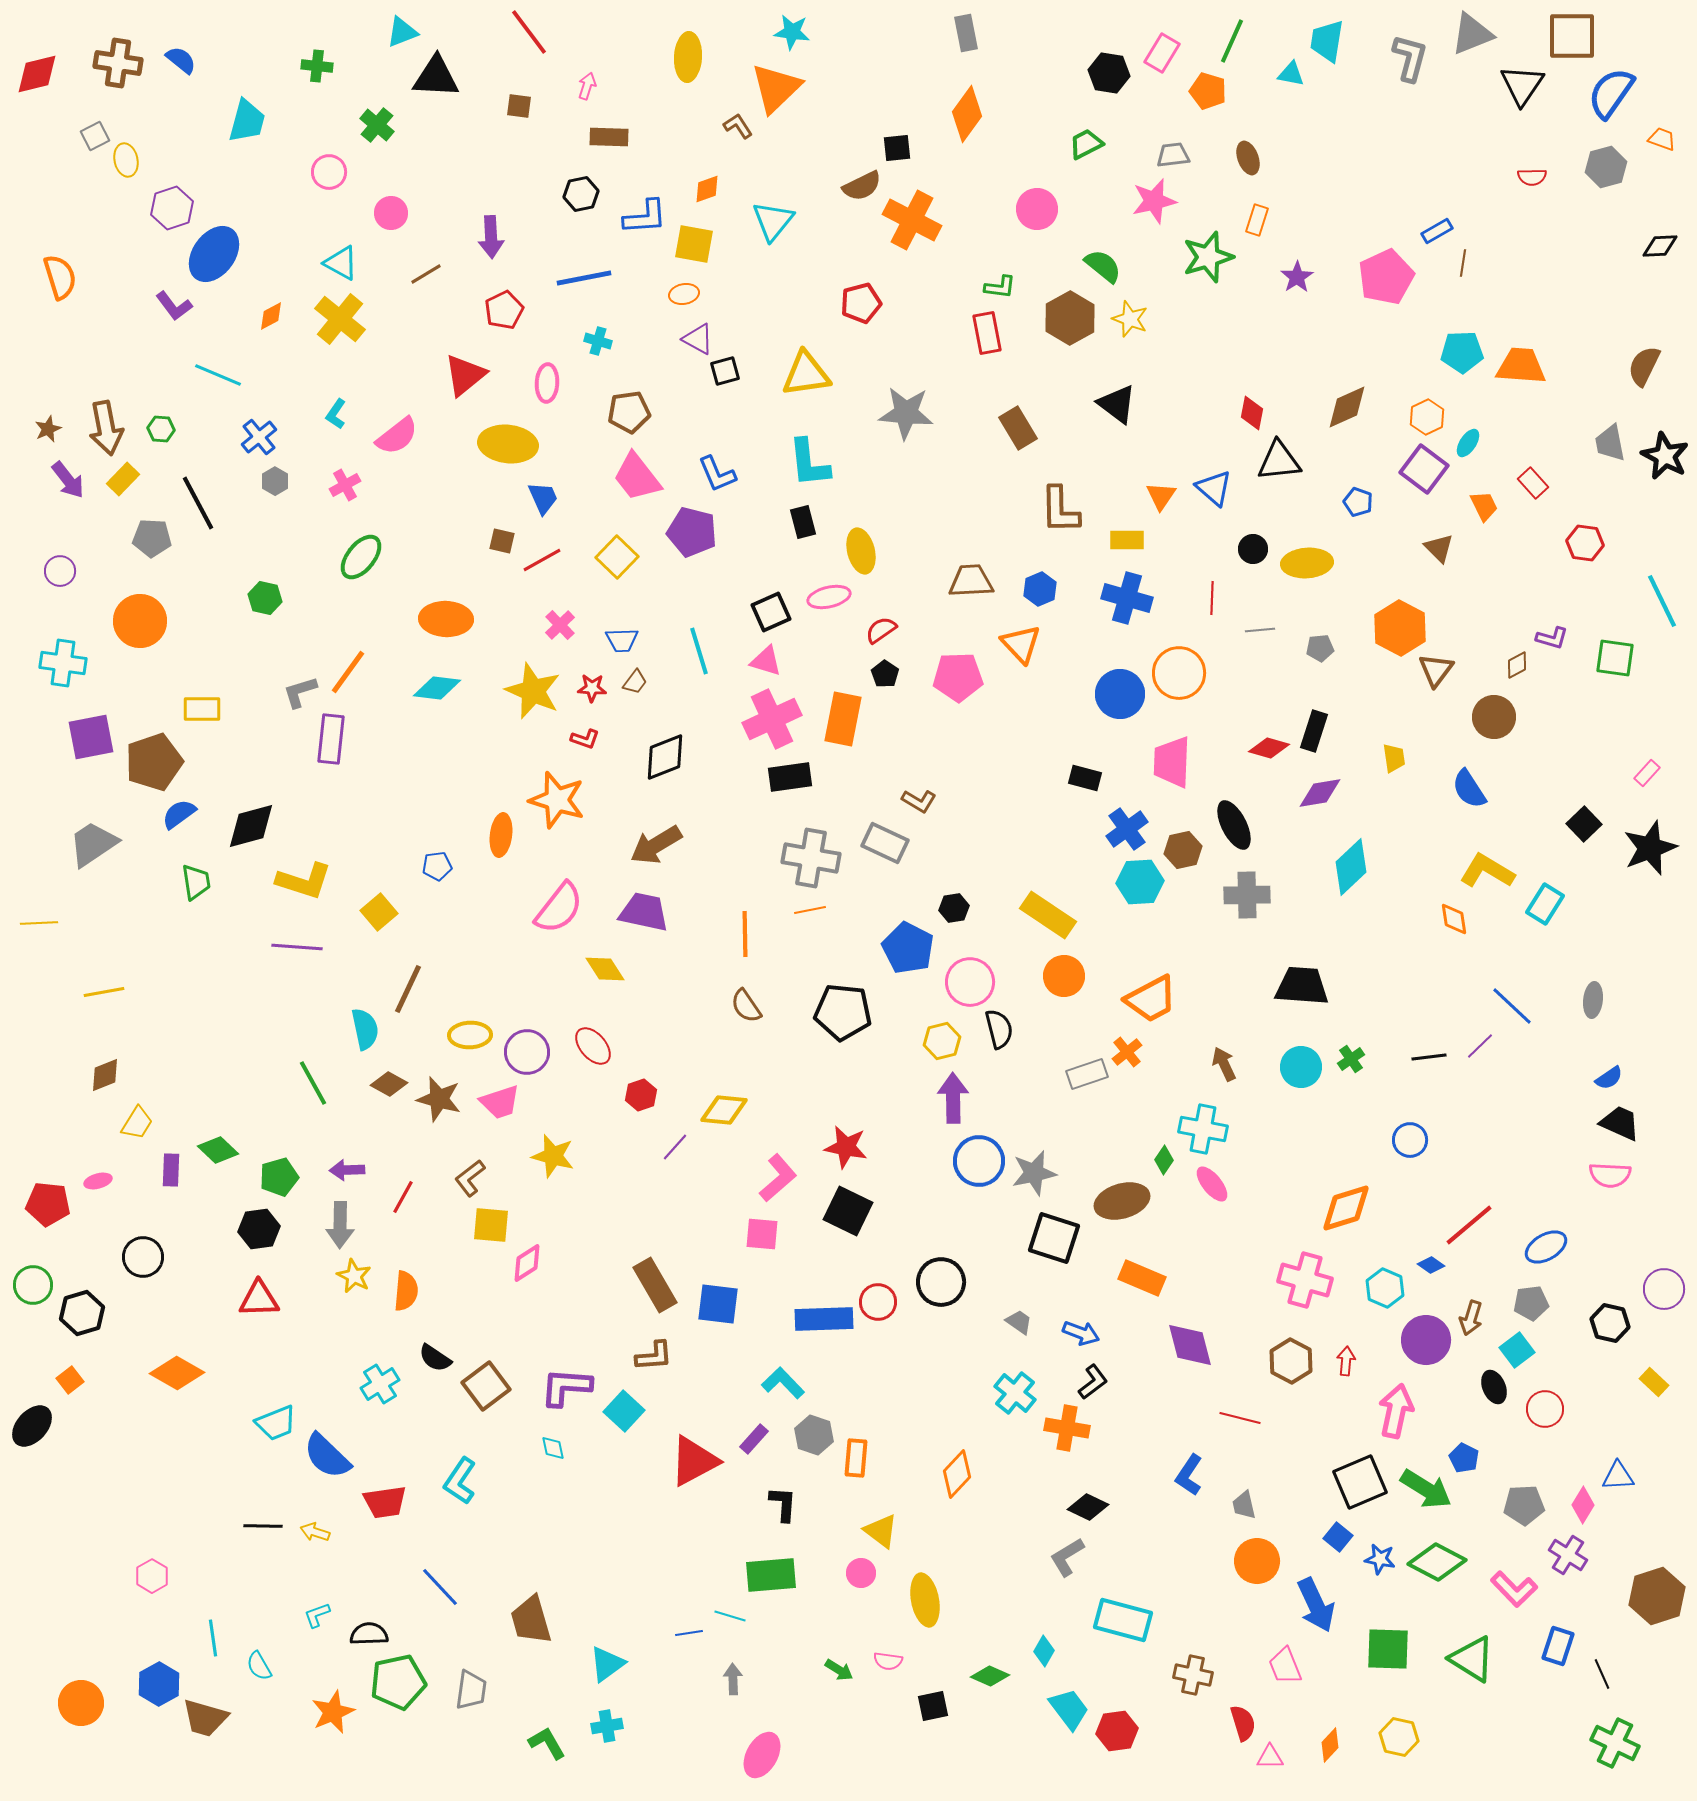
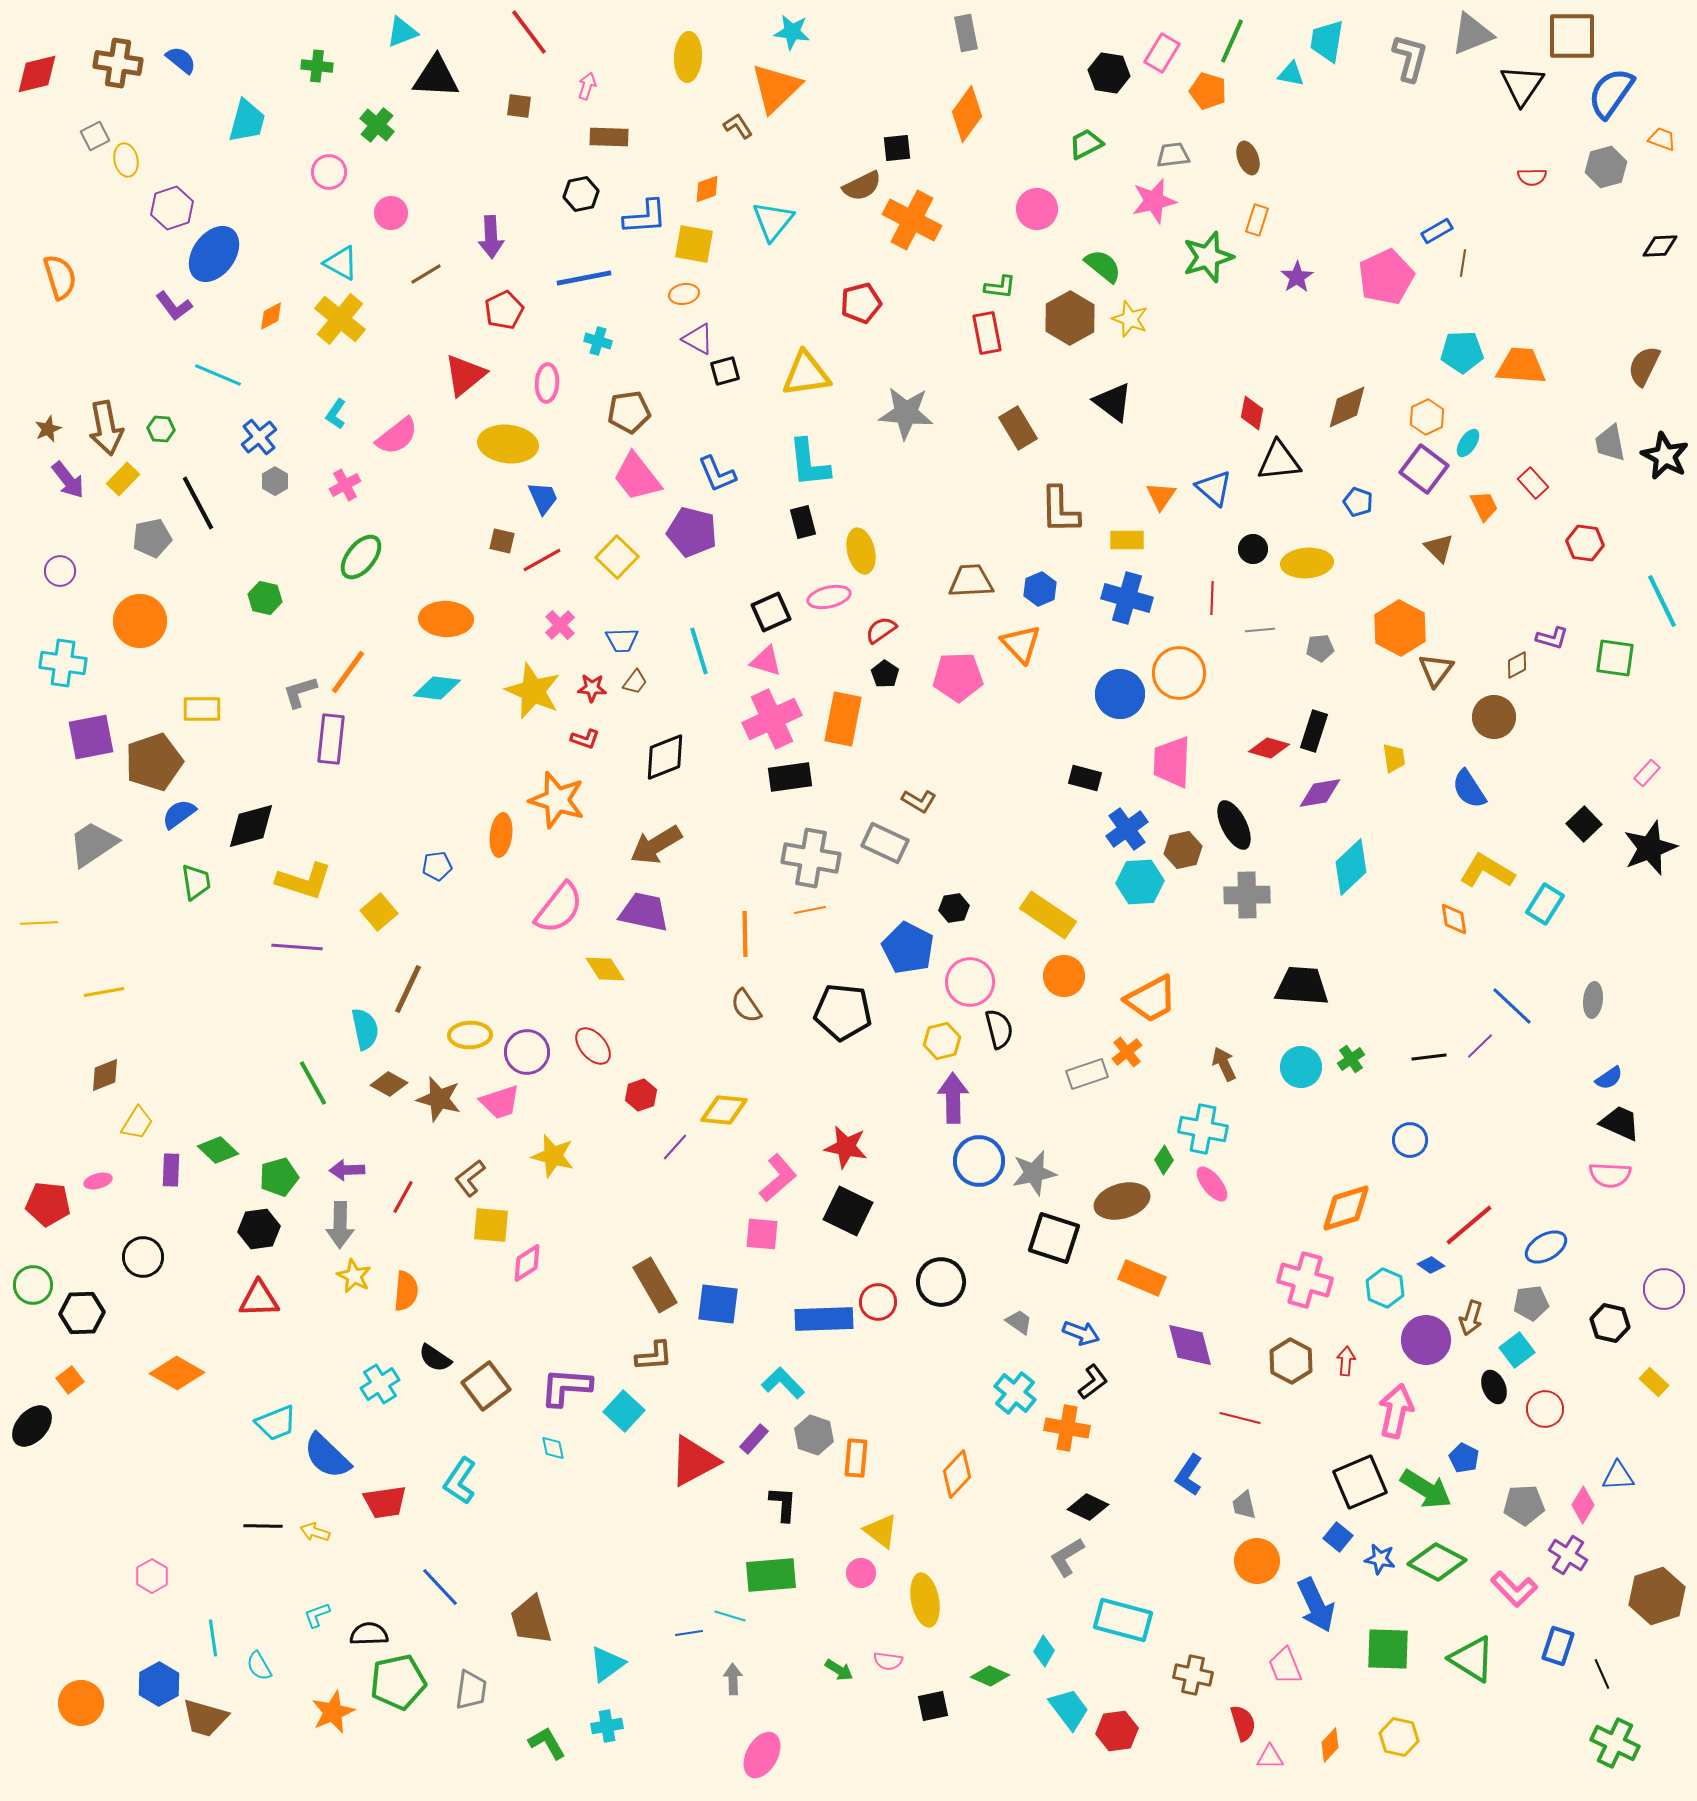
black triangle at (1117, 404): moved 4 px left, 2 px up
gray pentagon at (152, 538): rotated 15 degrees counterclockwise
black hexagon at (82, 1313): rotated 15 degrees clockwise
